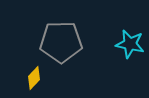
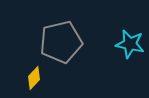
gray pentagon: rotated 12 degrees counterclockwise
